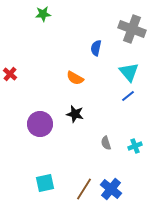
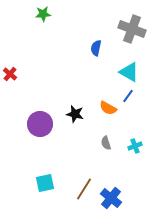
cyan triangle: rotated 20 degrees counterclockwise
orange semicircle: moved 33 px right, 30 px down
blue line: rotated 16 degrees counterclockwise
blue cross: moved 9 px down
